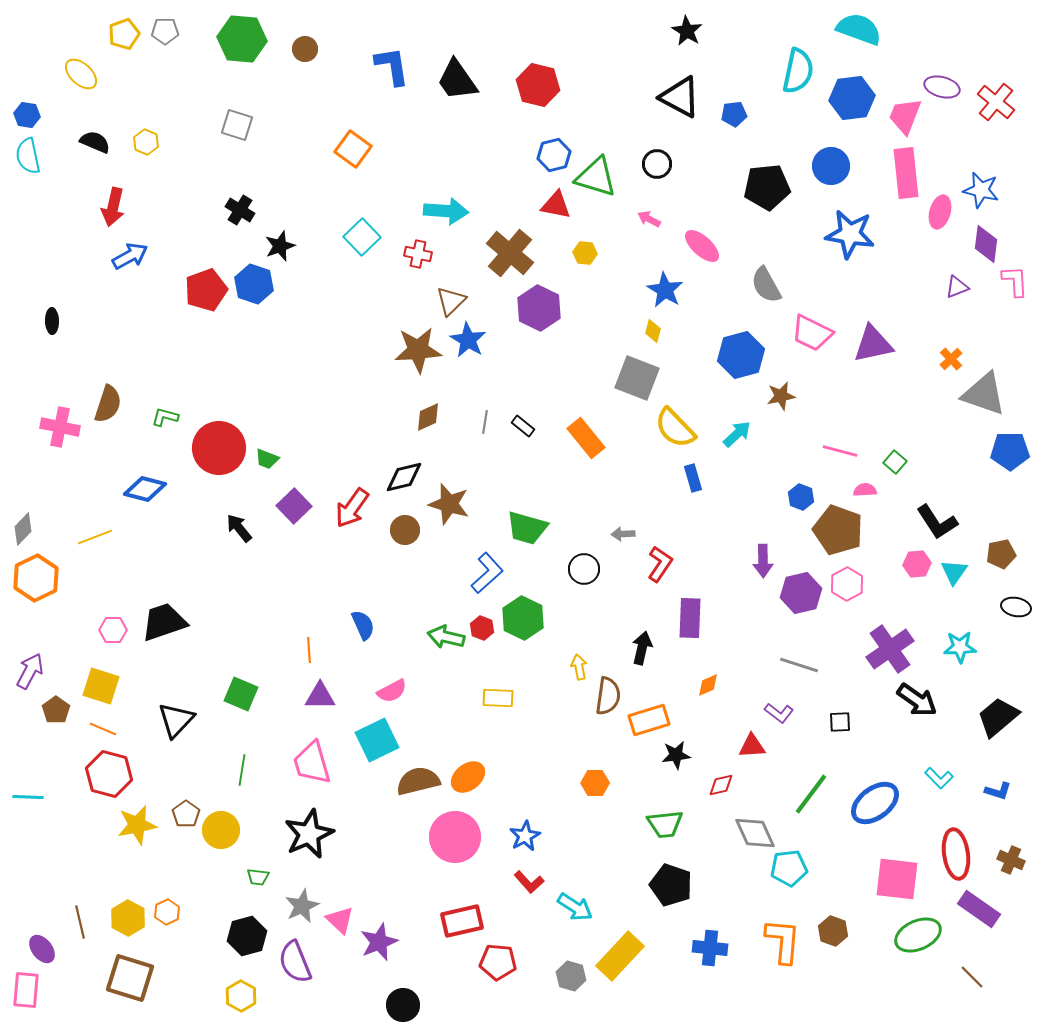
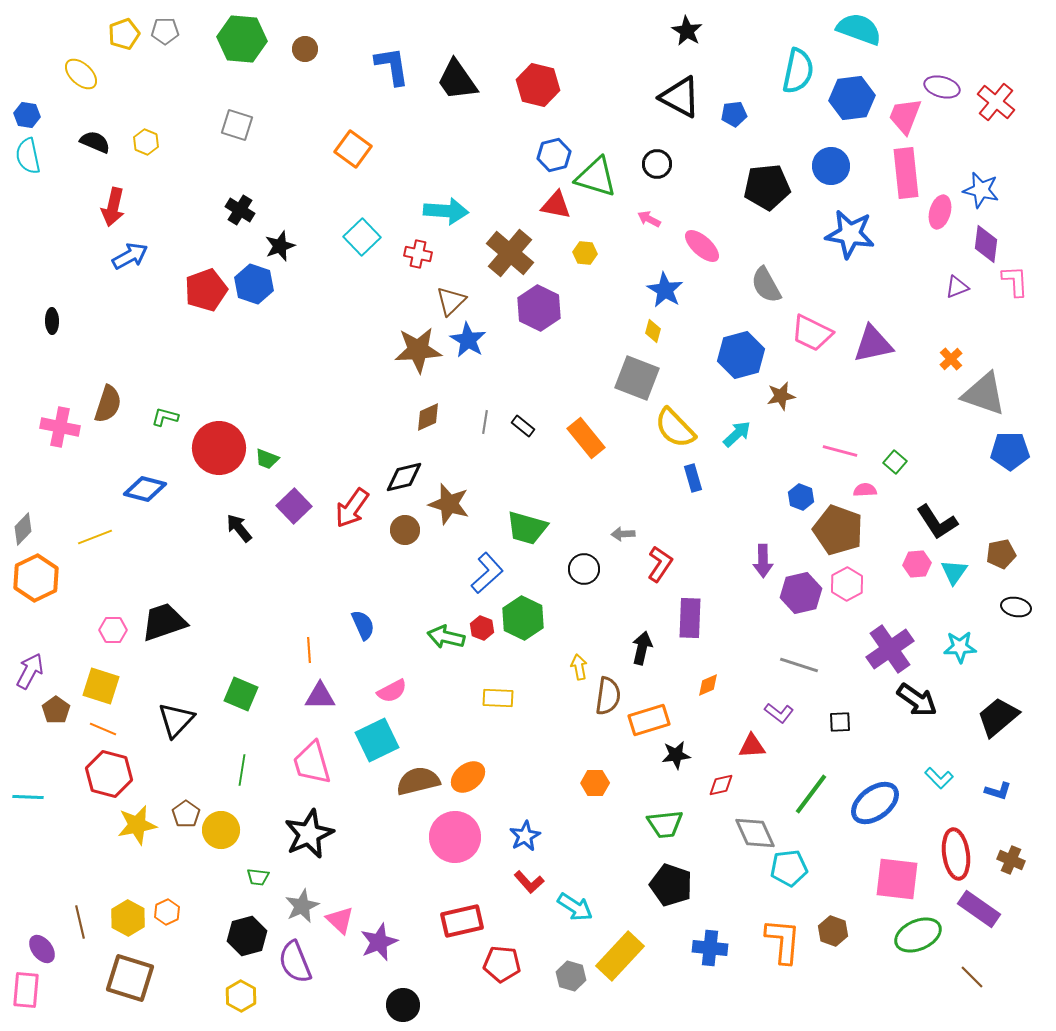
red pentagon at (498, 962): moved 4 px right, 2 px down
